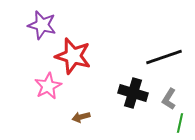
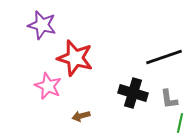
red star: moved 2 px right, 2 px down
pink star: rotated 20 degrees counterclockwise
gray L-shape: rotated 40 degrees counterclockwise
brown arrow: moved 1 px up
